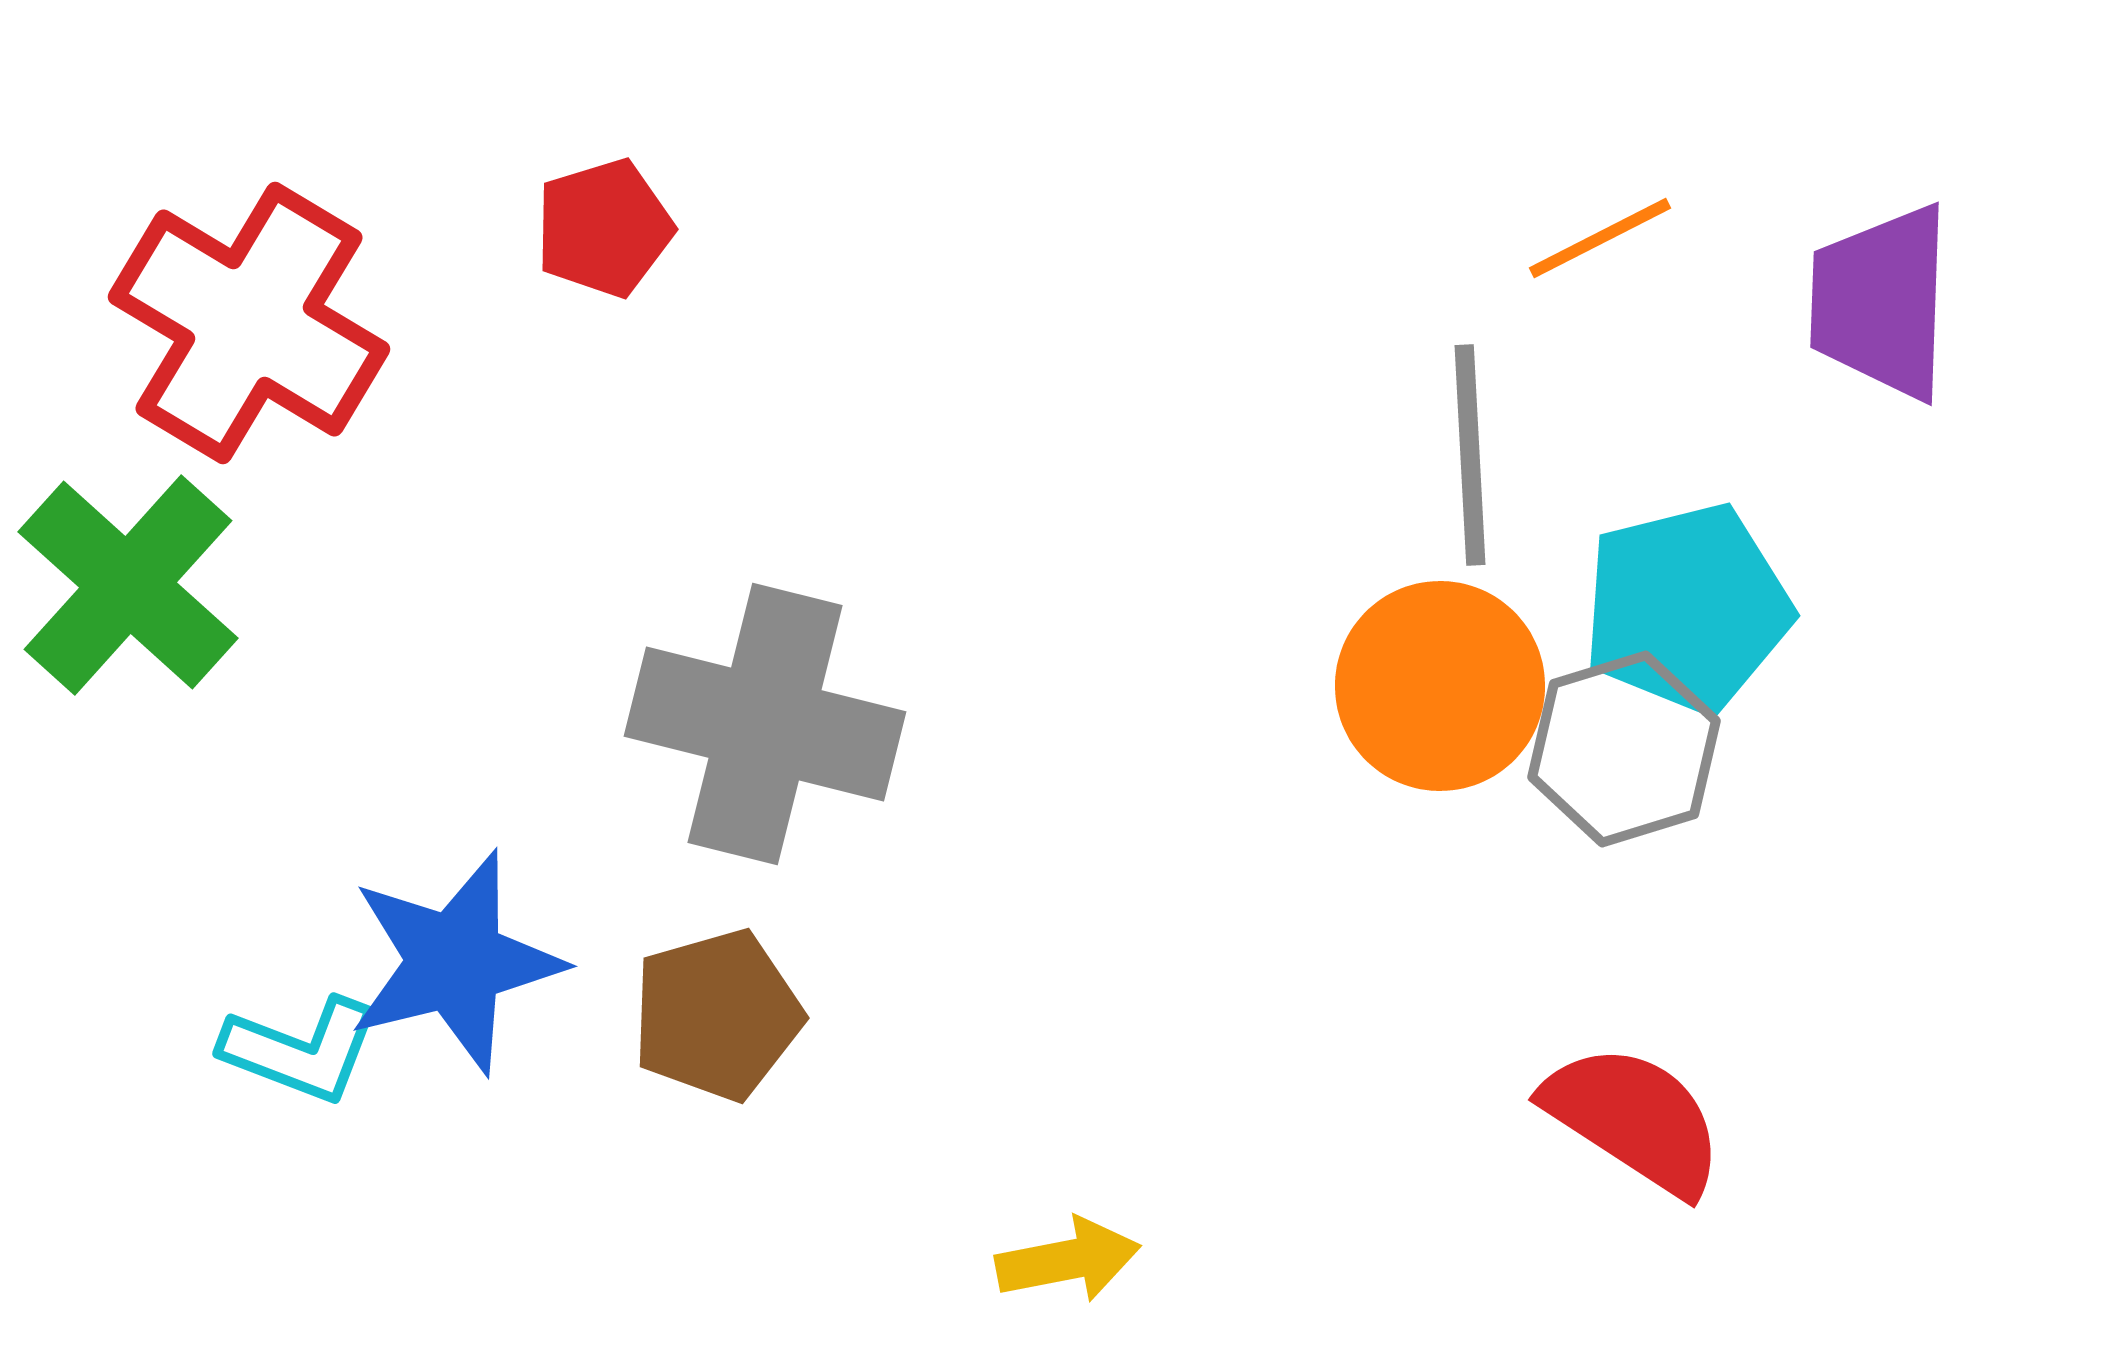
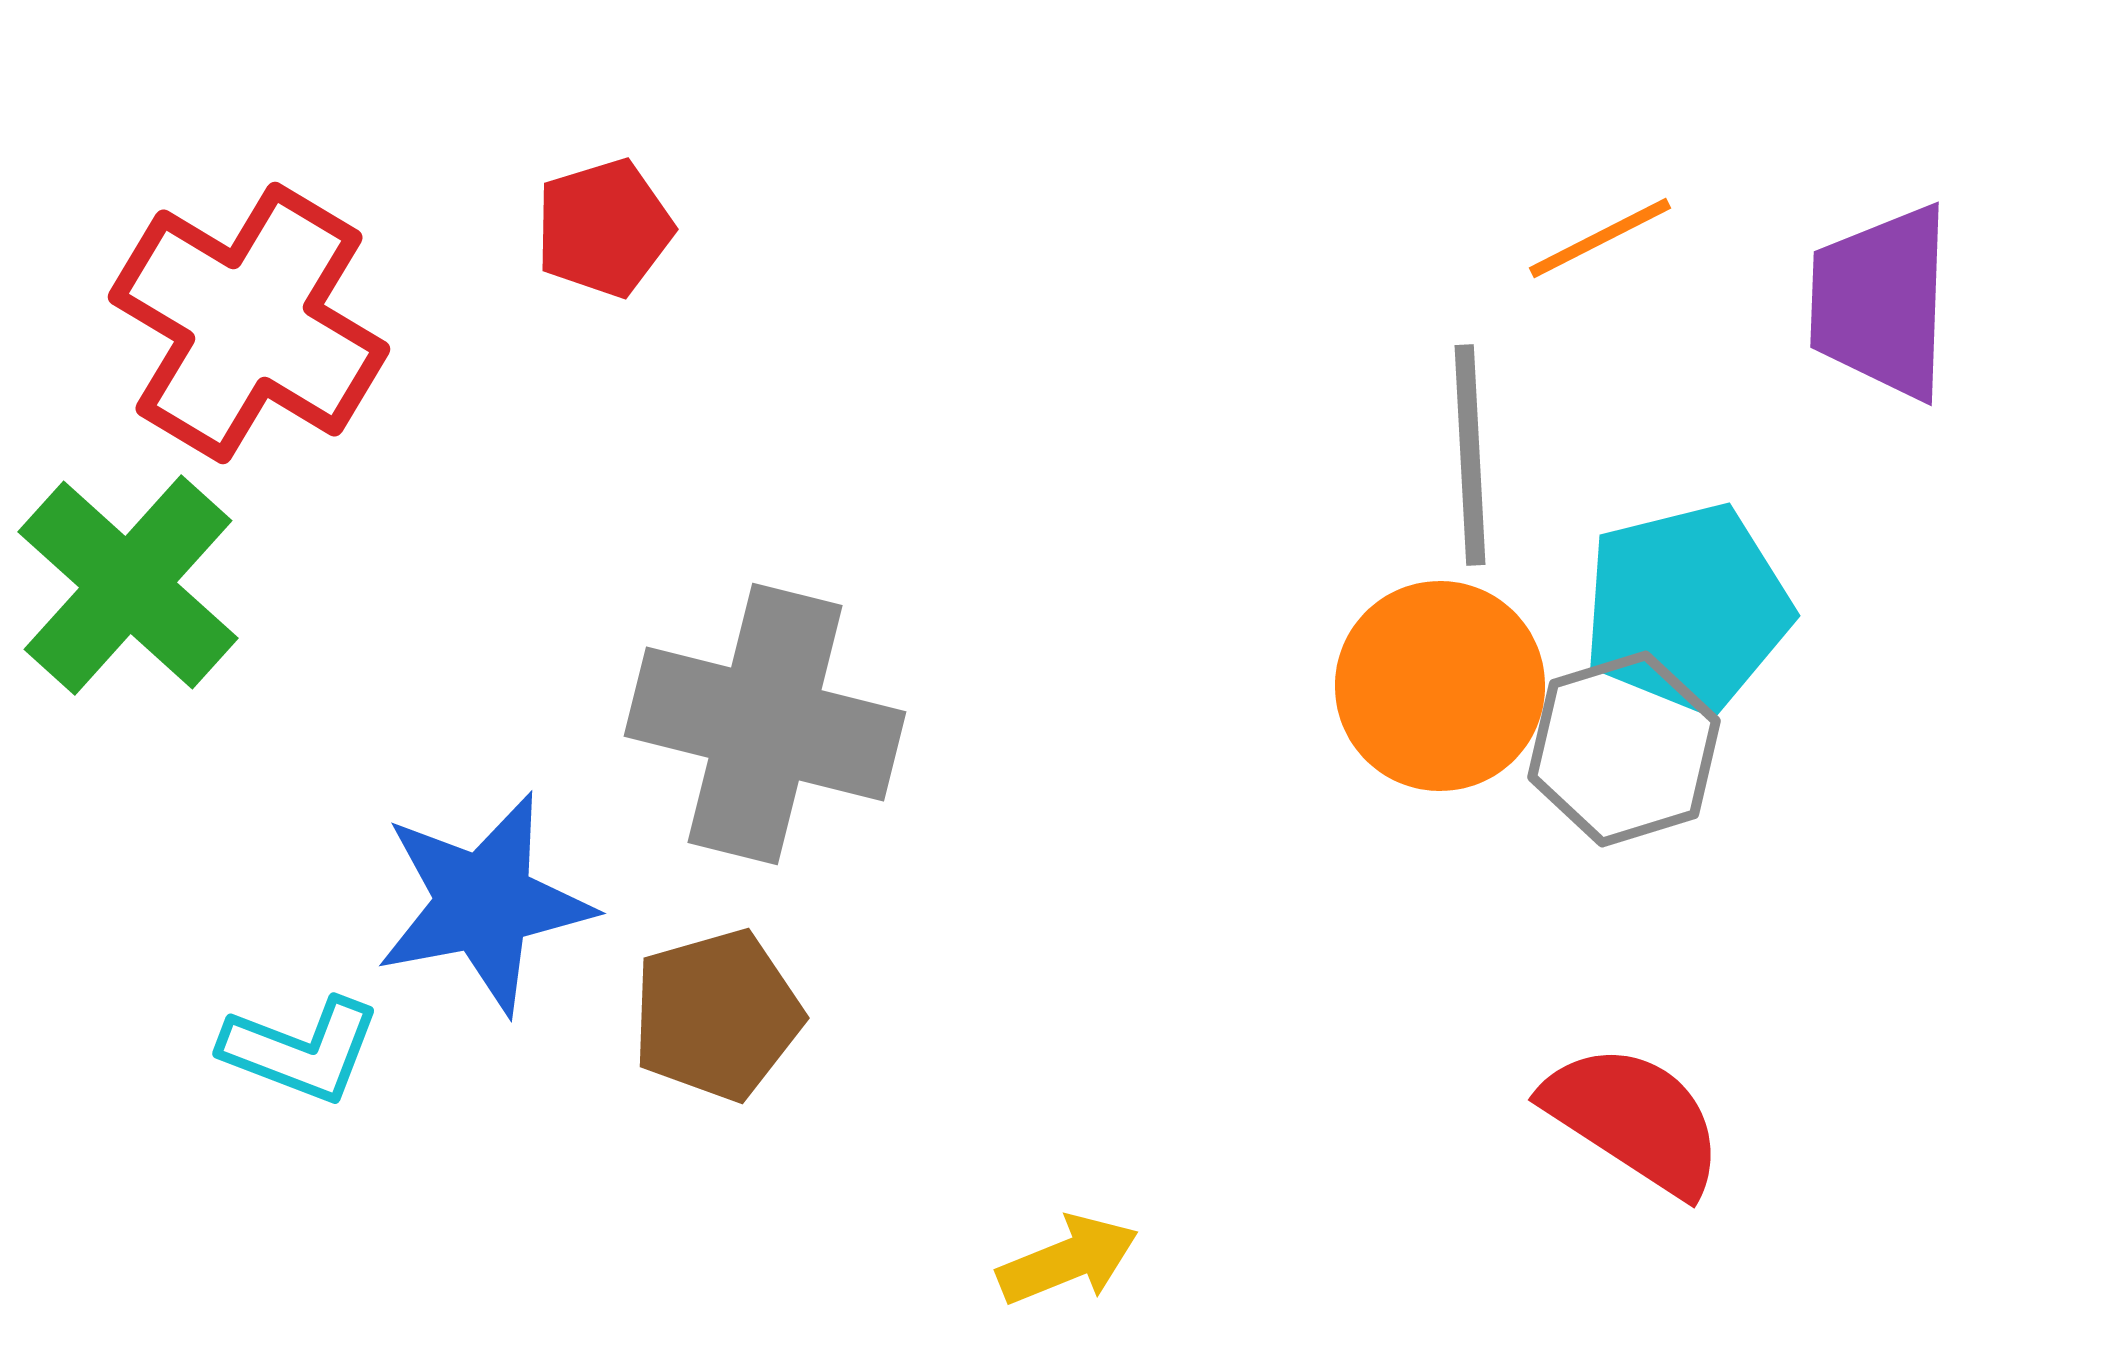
blue star: moved 29 px right, 59 px up; rotated 3 degrees clockwise
yellow arrow: rotated 11 degrees counterclockwise
